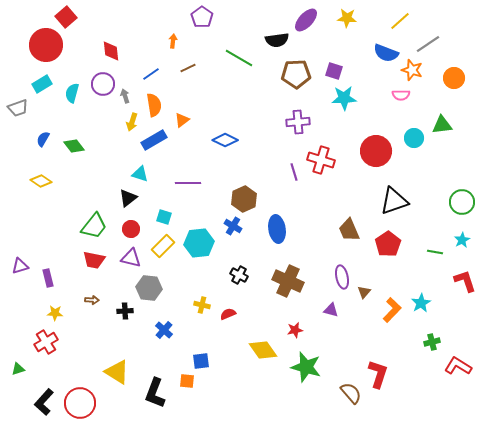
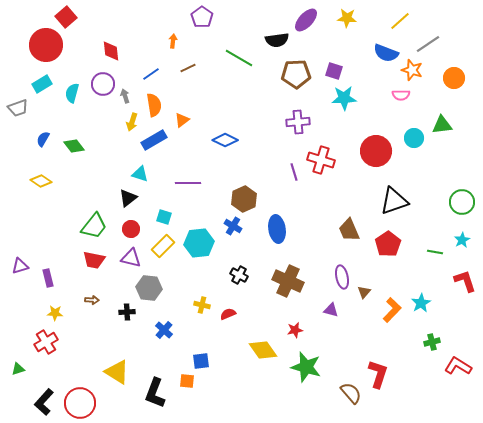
black cross at (125, 311): moved 2 px right, 1 px down
